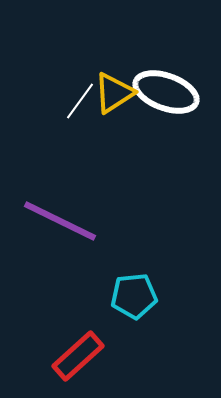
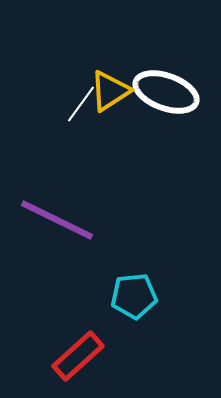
yellow triangle: moved 4 px left, 2 px up
white line: moved 1 px right, 3 px down
purple line: moved 3 px left, 1 px up
